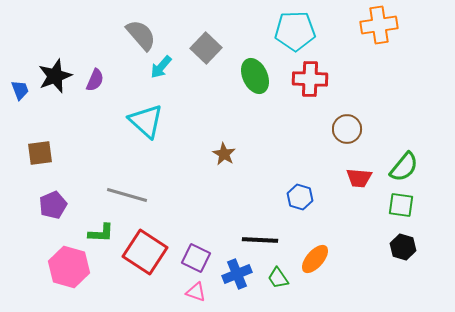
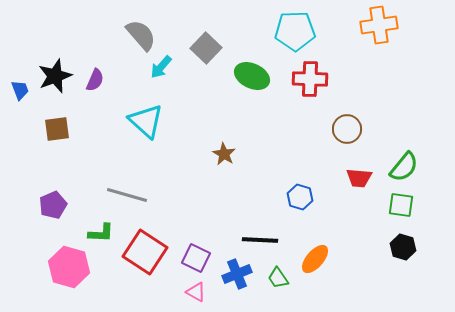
green ellipse: moved 3 px left; rotated 40 degrees counterclockwise
brown square: moved 17 px right, 24 px up
pink triangle: rotated 10 degrees clockwise
